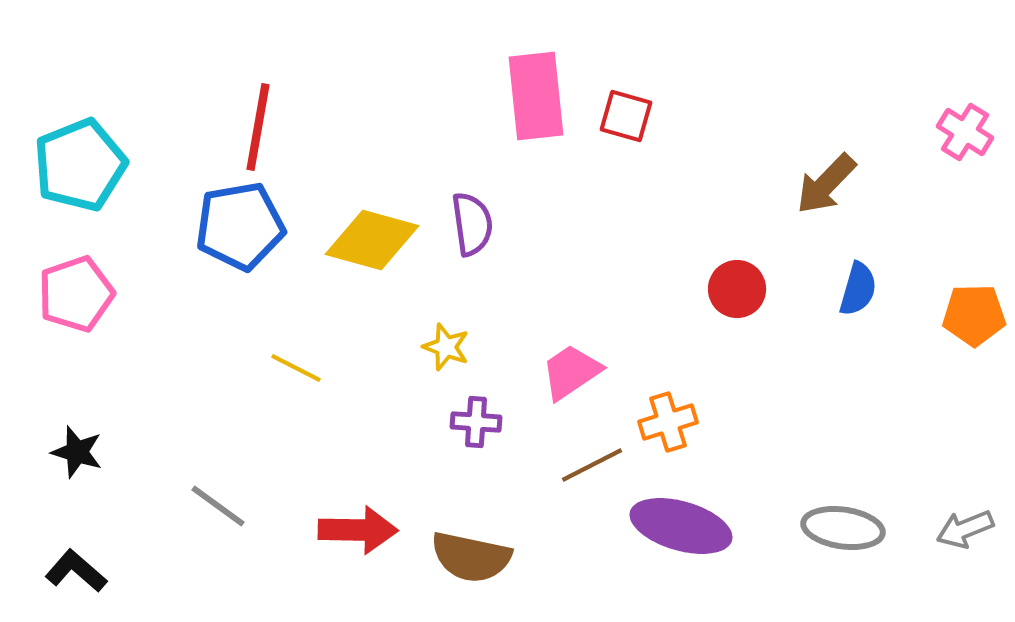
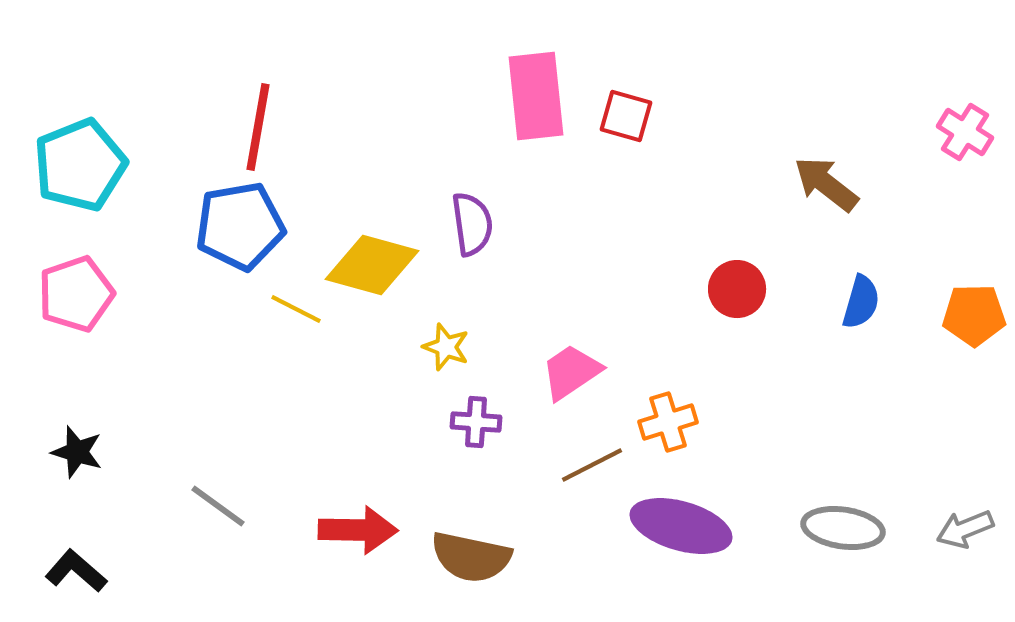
brown arrow: rotated 84 degrees clockwise
yellow diamond: moved 25 px down
blue semicircle: moved 3 px right, 13 px down
yellow line: moved 59 px up
